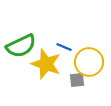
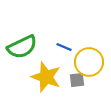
green semicircle: moved 1 px right, 1 px down
yellow star: moved 13 px down
